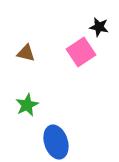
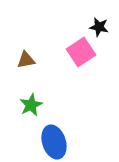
brown triangle: moved 7 px down; rotated 24 degrees counterclockwise
green star: moved 4 px right
blue ellipse: moved 2 px left
